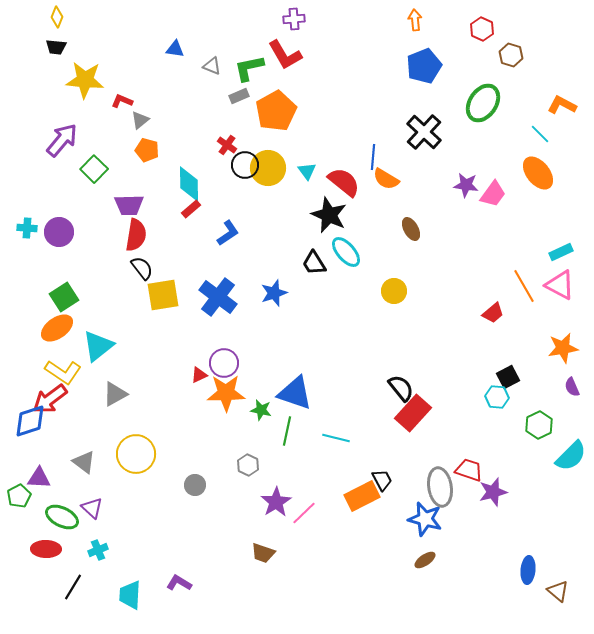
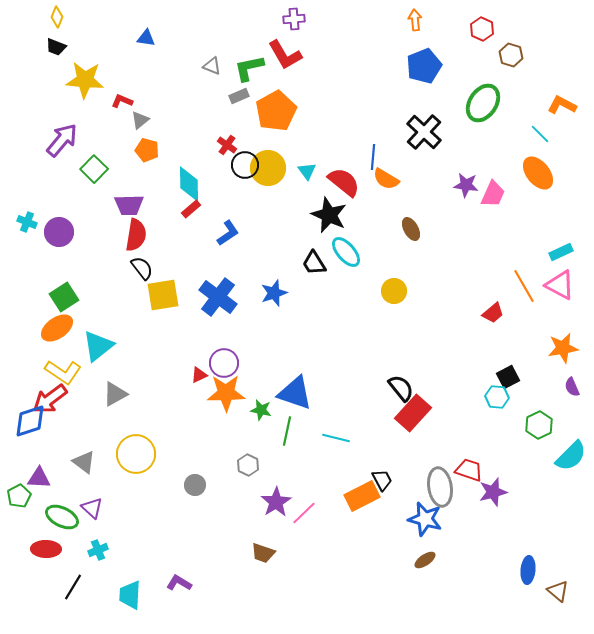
black trapezoid at (56, 47): rotated 15 degrees clockwise
blue triangle at (175, 49): moved 29 px left, 11 px up
pink trapezoid at (493, 194): rotated 12 degrees counterclockwise
cyan cross at (27, 228): moved 6 px up; rotated 18 degrees clockwise
